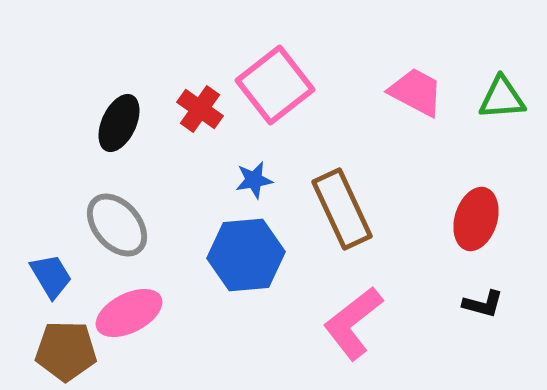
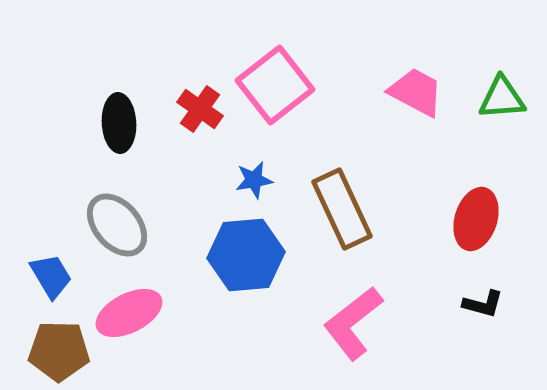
black ellipse: rotated 28 degrees counterclockwise
brown pentagon: moved 7 px left
